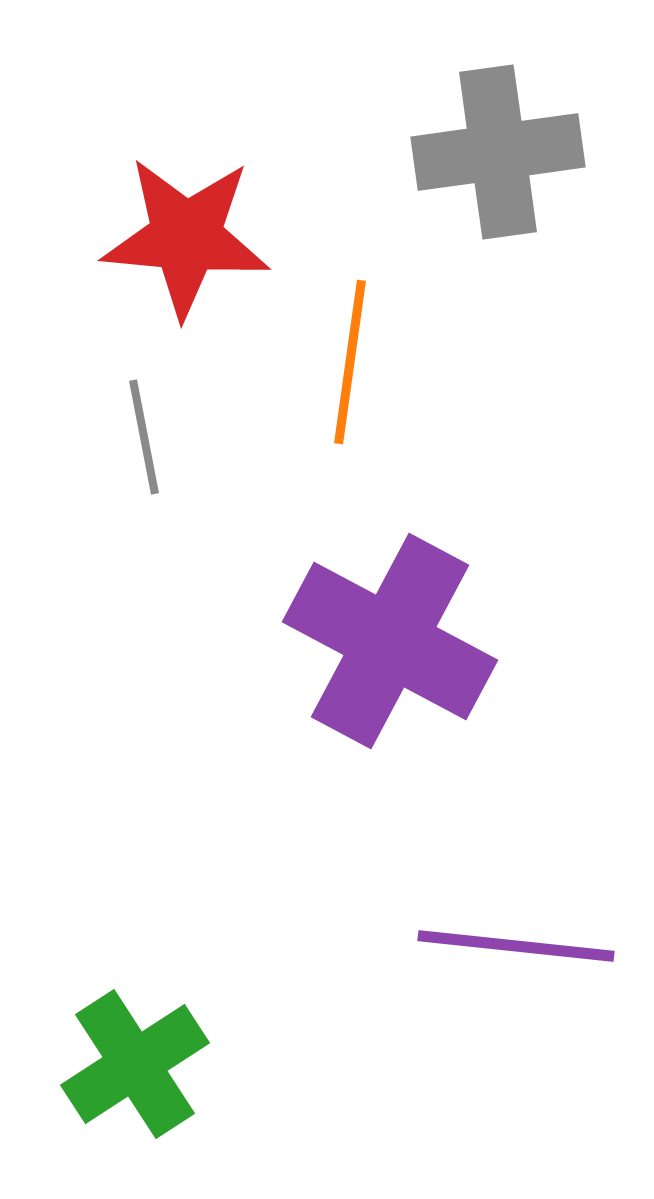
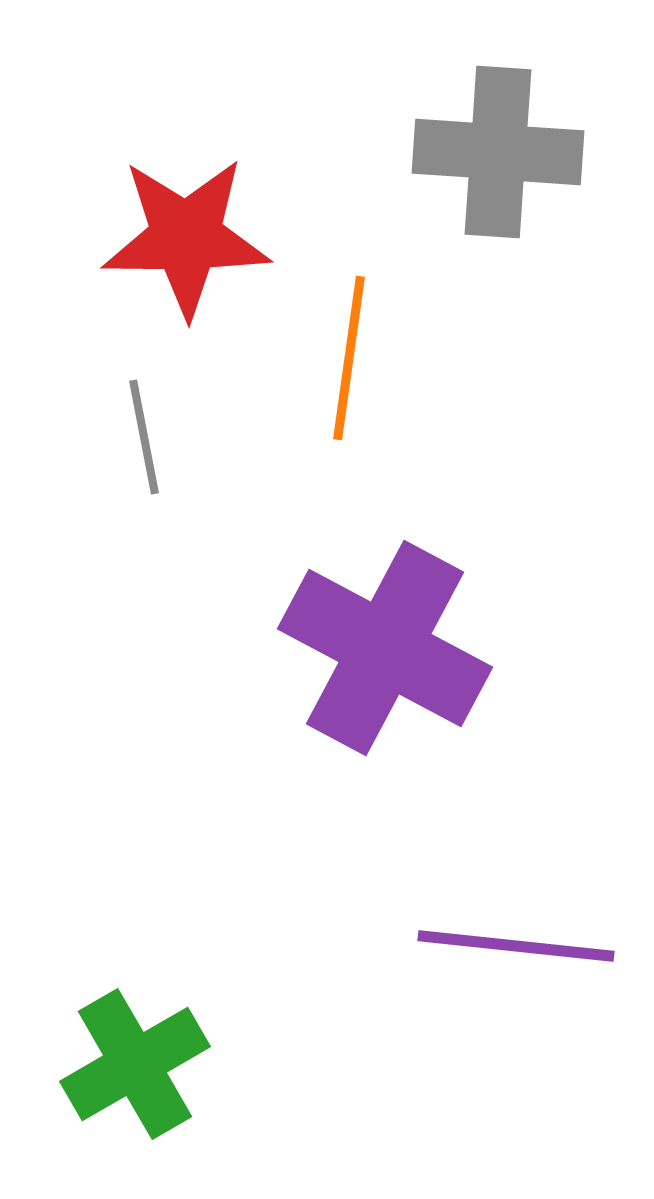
gray cross: rotated 12 degrees clockwise
red star: rotated 5 degrees counterclockwise
orange line: moved 1 px left, 4 px up
purple cross: moved 5 px left, 7 px down
green cross: rotated 3 degrees clockwise
